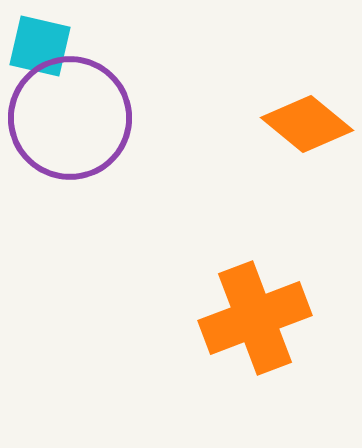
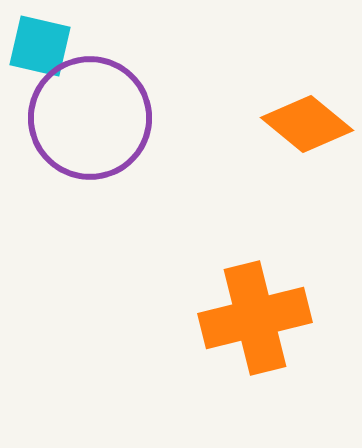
purple circle: moved 20 px right
orange cross: rotated 7 degrees clockwise
